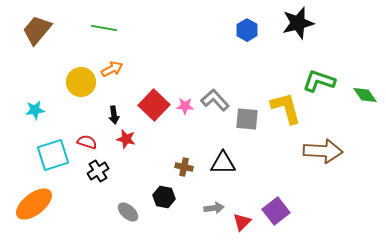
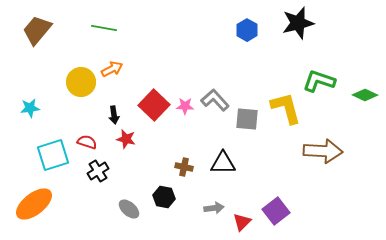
green diamond: rotated 30 degrees counterclockwise
cyan star: moved 5 px left, 2 px up
gray ellipse: moved 1 px right, 3 px up
